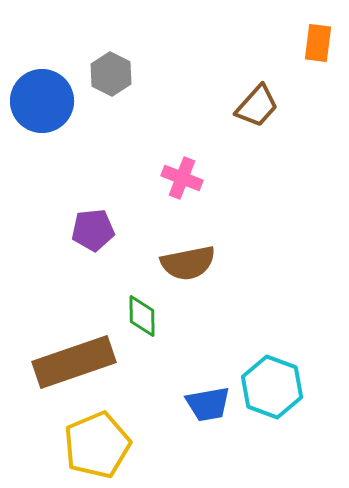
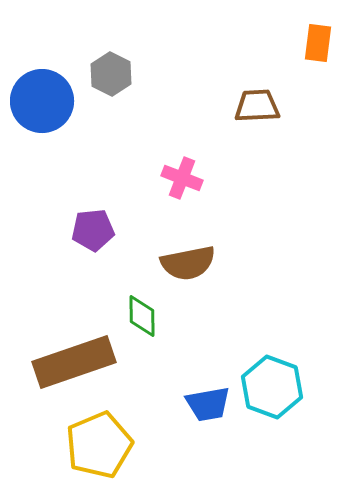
brown trapezoid: rotated 135 degrees counterclockwise
yellow pentagon: moved 2 px right
